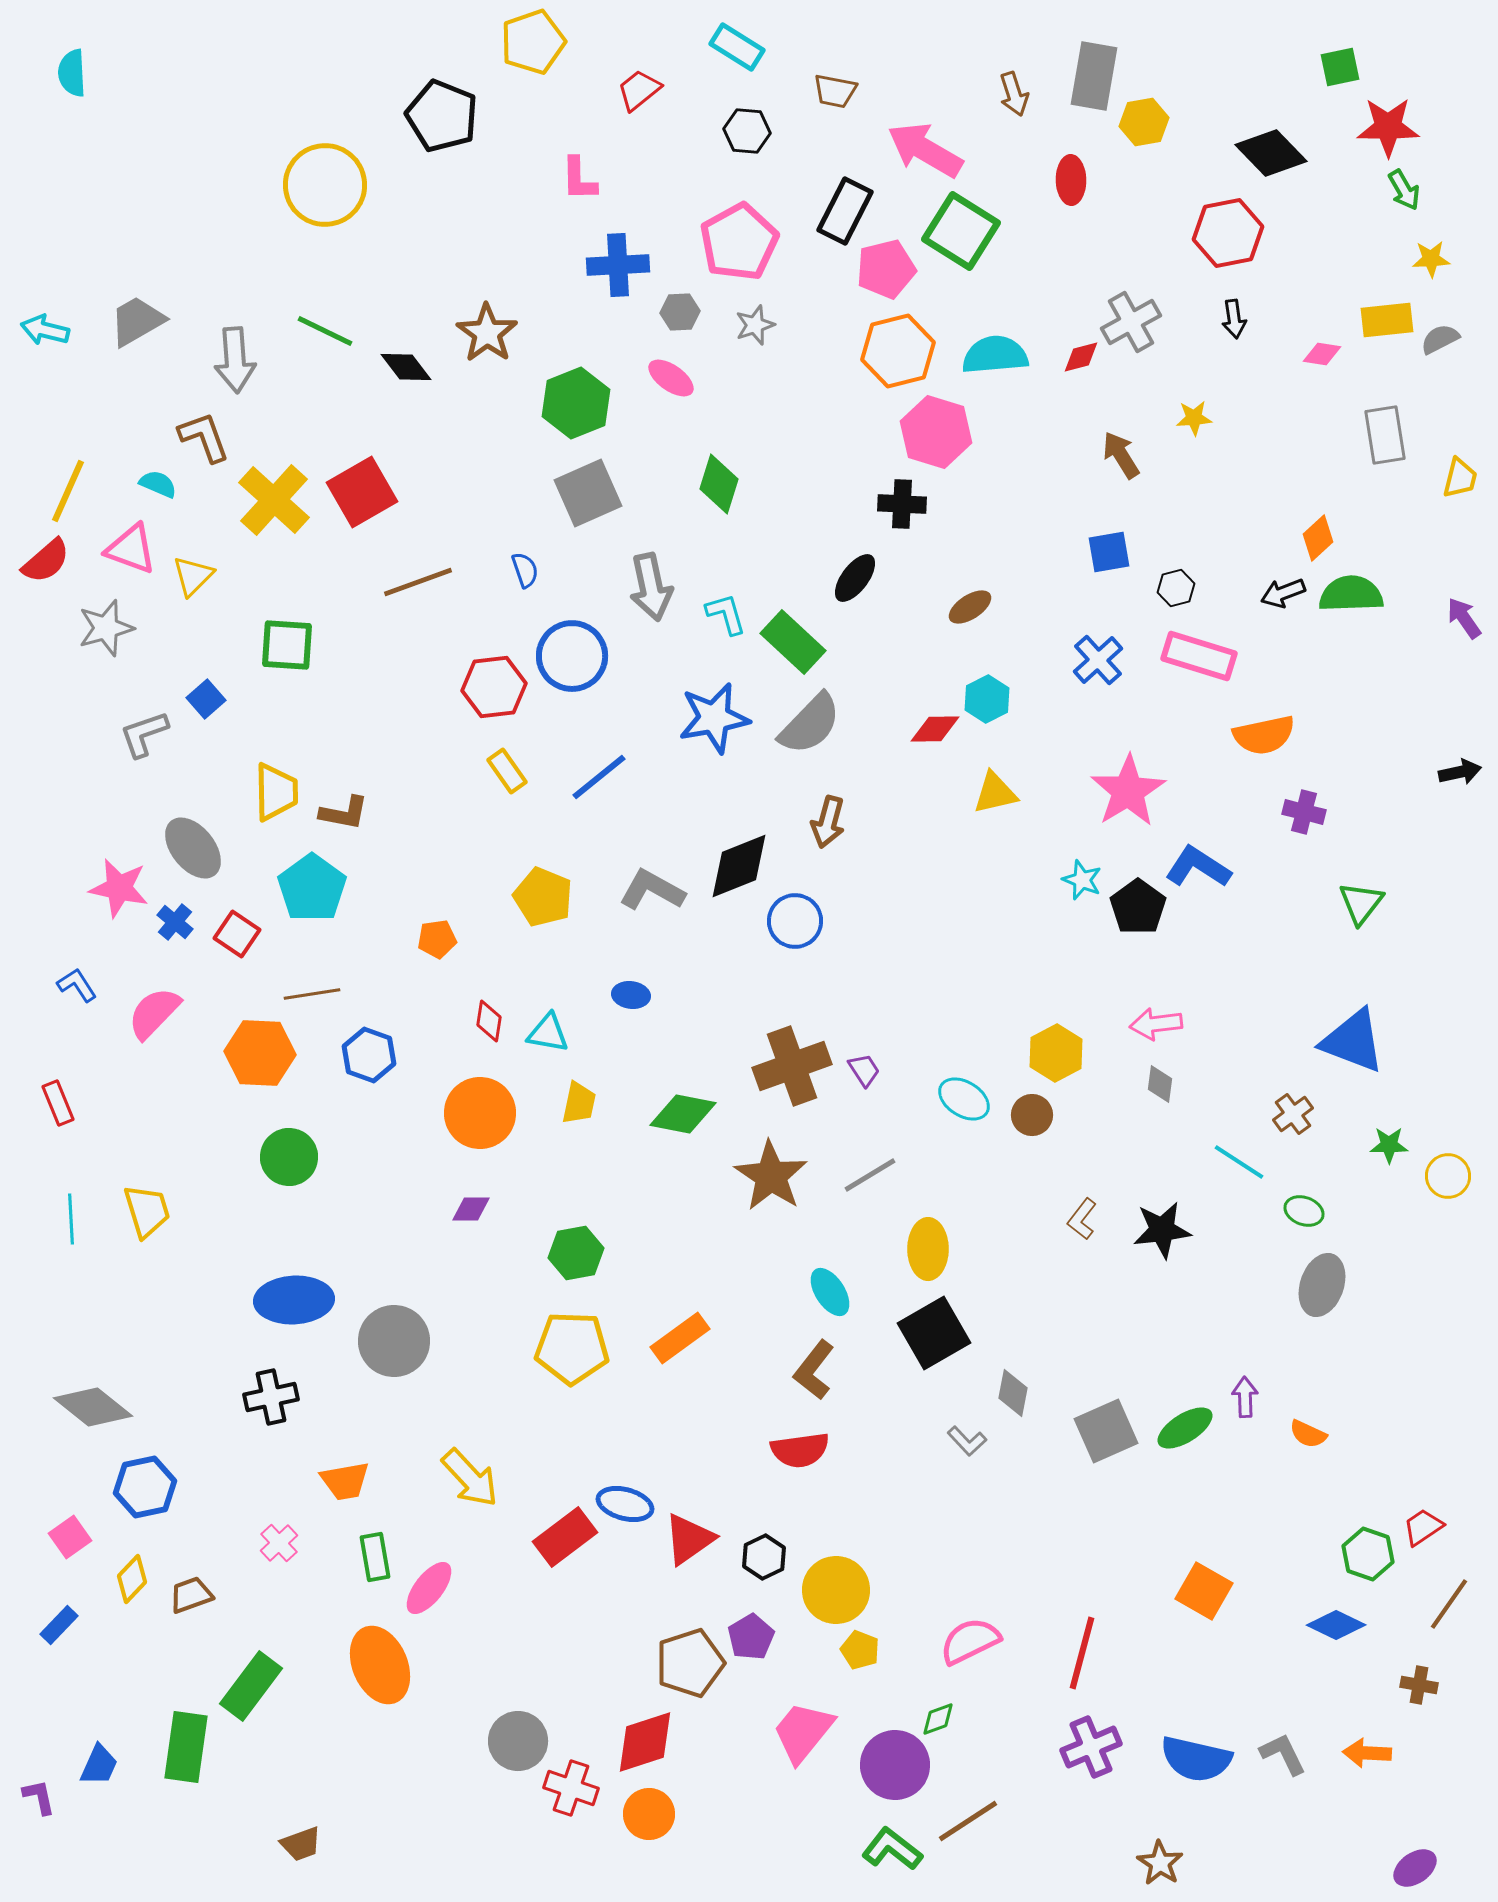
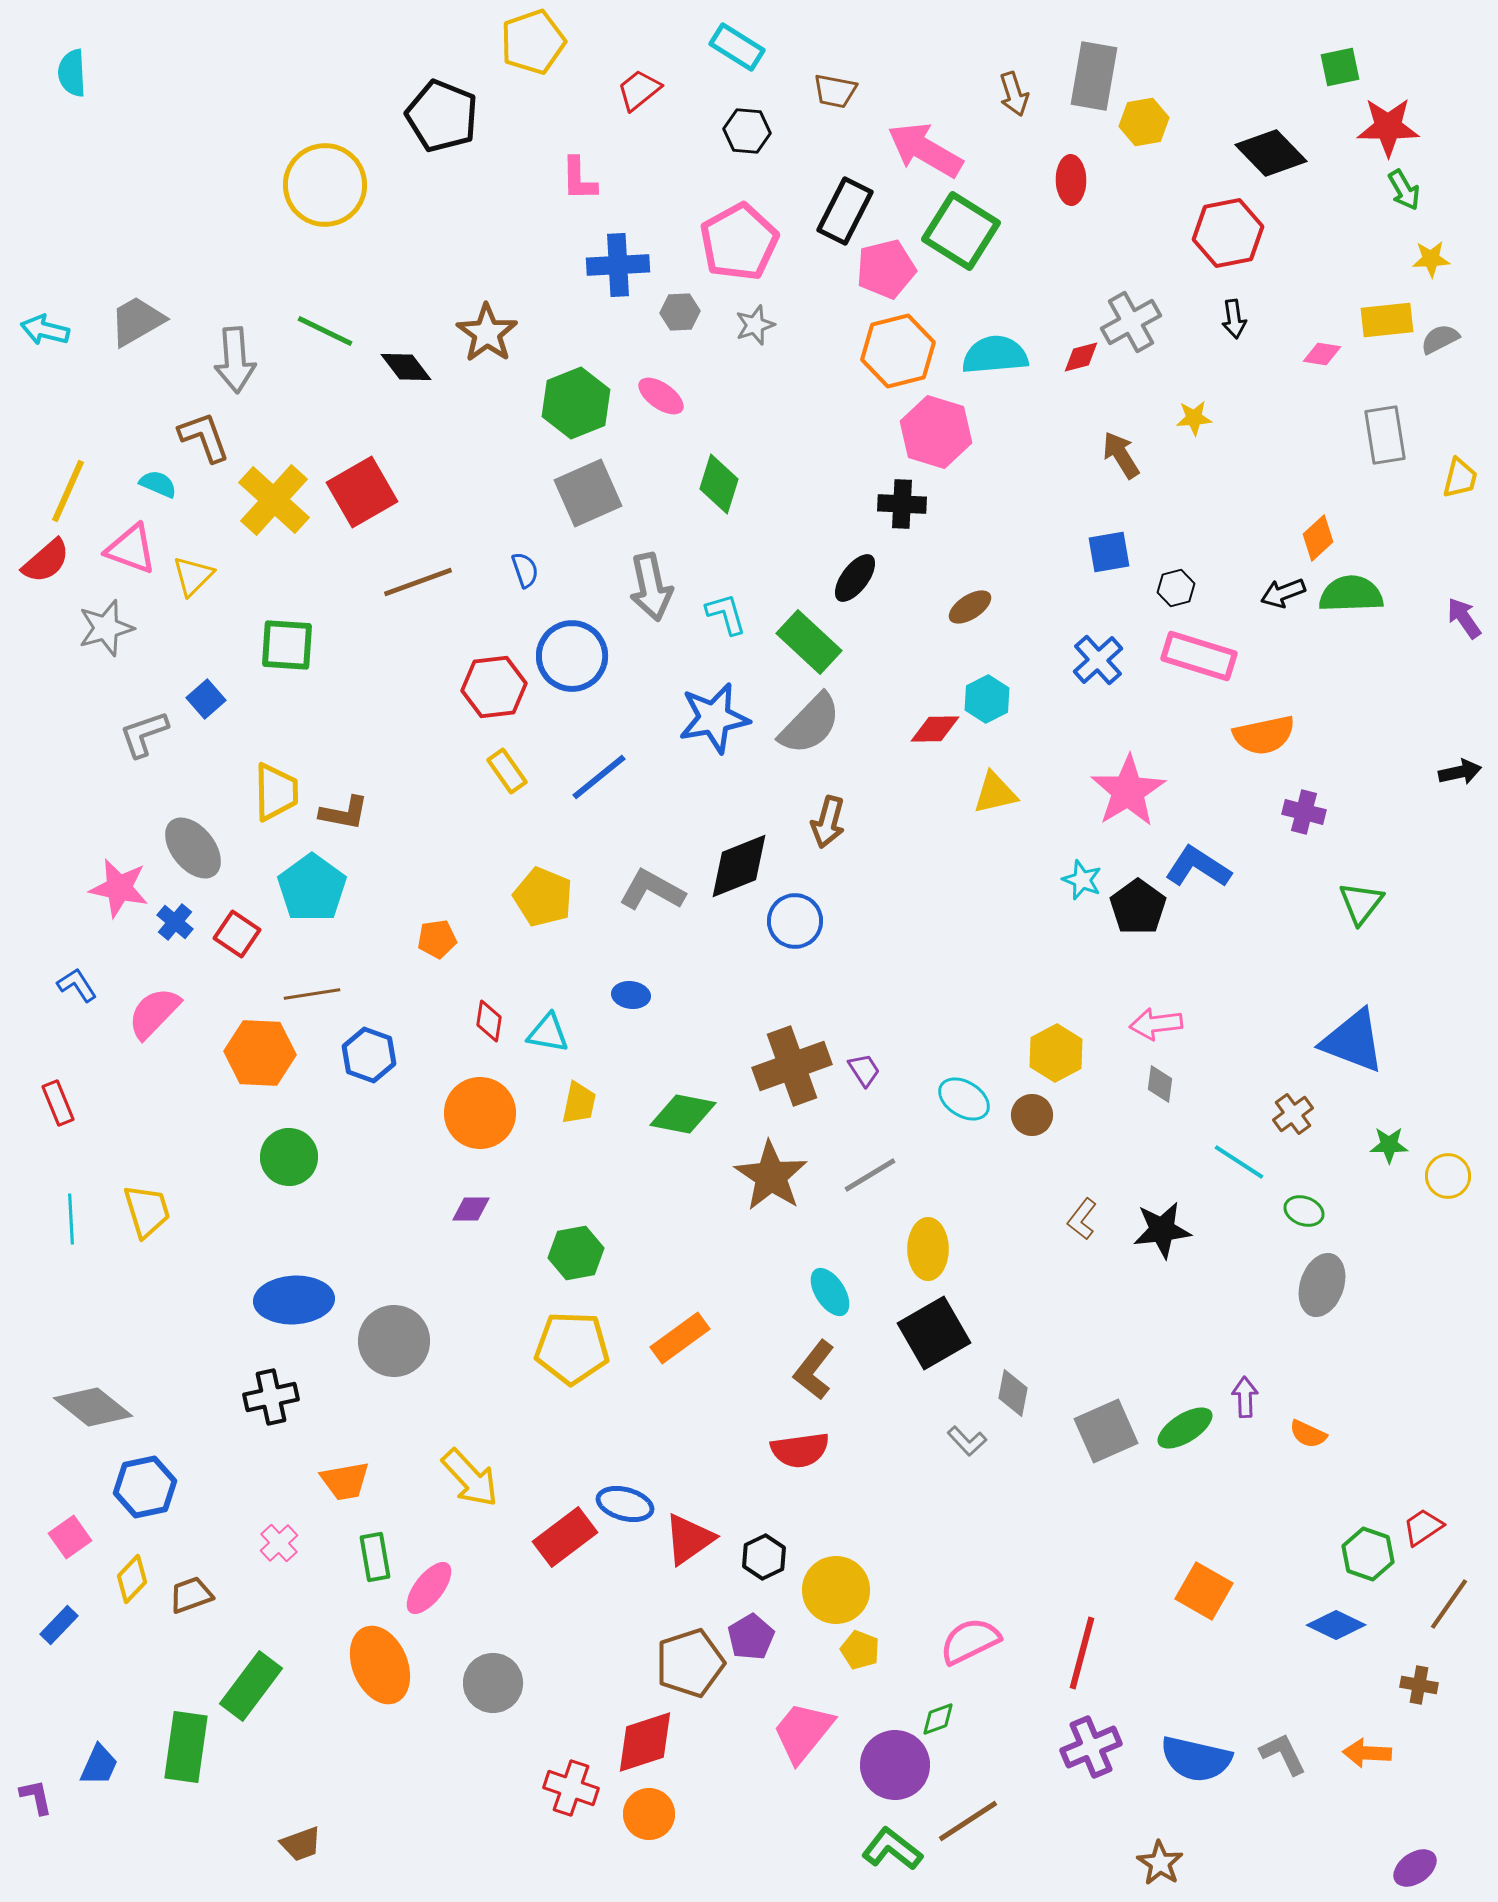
pink ellipse at (671, 378): moved 10 px left, 18 px down
green rectangle at (793, 642): moved 16 px right
gray circle at (518, 1741): moved 25 px left, 58 px up
purple L-shape at (39, 1797): moved 3 px left
